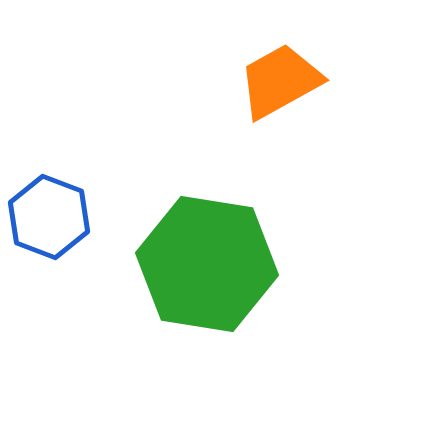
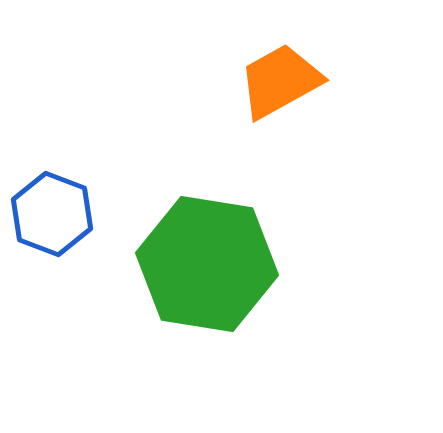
blue hexagon: moved 3 px right, 3 px up
